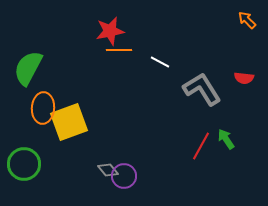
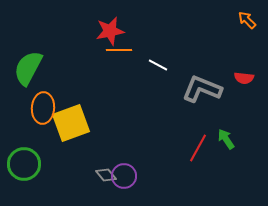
white line: moved 2 px left, 3 px down
gray L-shape: rotated 36 degrees counterclockwise
yellow square: moved 2 px right, 1 px down
red line: moved 3 px left, 2 px down
gray diamond: moved 2 px left, 5 px down
